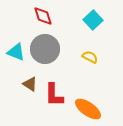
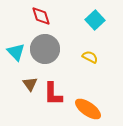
red diamond: moved 2 px left
cyan square: moved 2 px right
cyan triangle: rotated 24 degrees clockwise
brown triangle: rotated 21 degrees clockwise
red L-shape: moved 1 px left, 1 px up
